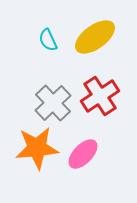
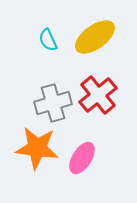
red cross: moved 2 px left, 1 px up; rotated 6 degrees counterclockwise
gray cross: rotated 27 degrees clockwise
orange star: rotated 12 degrees clockwise
pink ellipse: moved 1 px left, 4 px down; rotated 12 degrees counterclockwise
